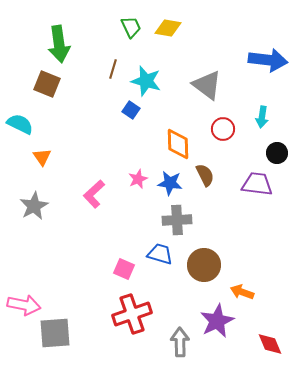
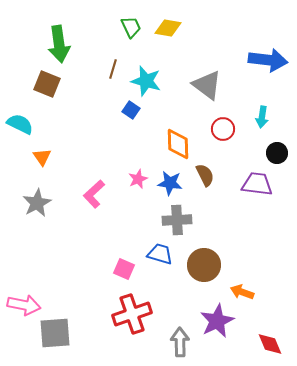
gray star: moved 3 px right, 3 px up
